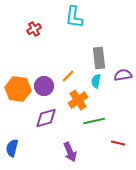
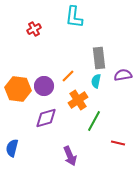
green line: rotated 50 degrees counterclockwise
purple arrow: moved 4 px down
